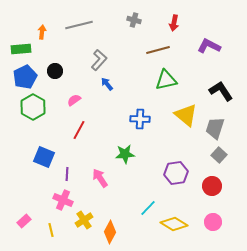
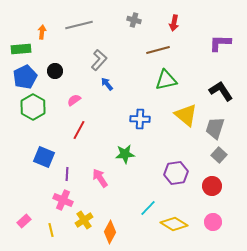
purple L-shape: moved 11 px right, 3 px up; rotated 25 degrees counterclockwise
